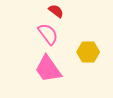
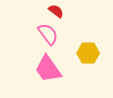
yellow hexagon: moved 1 px down
